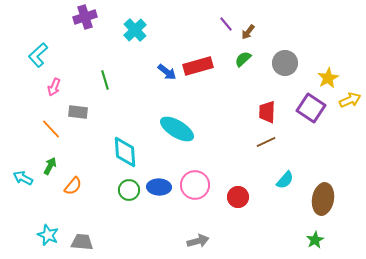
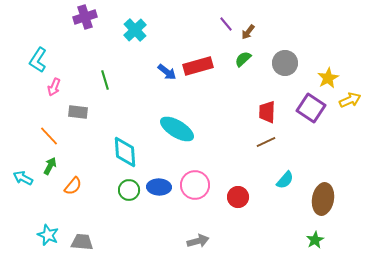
cyan L-shape: moved 5 px down; rotated 15 degrees counterclockwise
orange line: moved 2 px left, 7 px down
